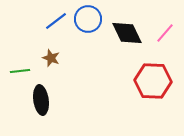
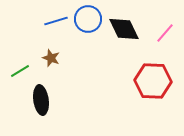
blue line: rotated 20 degrees clockwise
black diamond: moved 3 px left, 4 px up
green line: rotated 24 degrees counterclockwise
